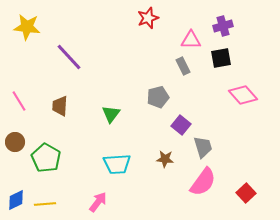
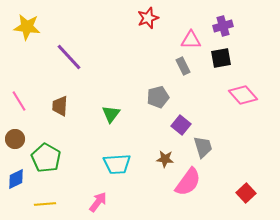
brown circle: moved 3 px up
pink semicircle: moved 15 px left
blue diamond: moved 21 px up
